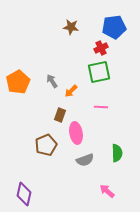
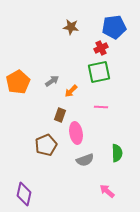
gray arrow: rotated 88 degrees clockwise
